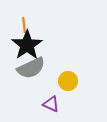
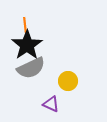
orange line: moved 1 px right
